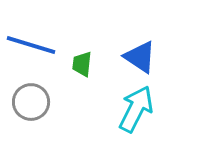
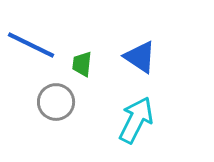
blue line: rotated 9 degrees clockwise
gray circle: moved 25 px right
cyan arrow: moved 11 px down
